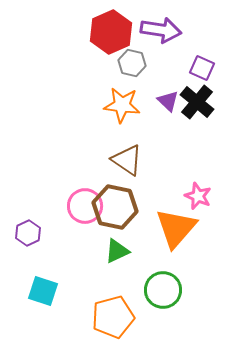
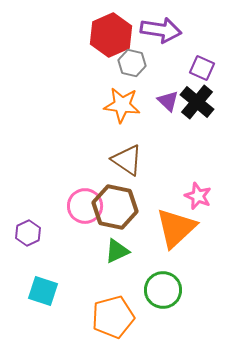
red hexagon: moved 3 px down
orange triangle: rotated 6 degrees clockwise
